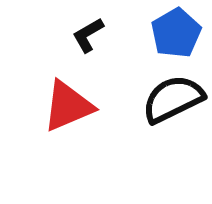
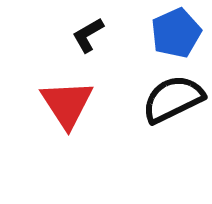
blue pentagon: rotated 6 degrees clockwise
red triangle: moved 1 px left, 2 px up; rotated 40 degrees counterclockwise
